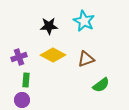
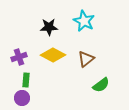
black star: moved 1 px down
brown triangle: rotated 18 degrees counterclockwise
purple circle: moved 2 px up
